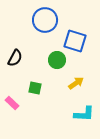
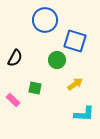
yellow arrow: moved 1 px left, 1 px down
pink rectangle: moved 1 px right, 3 px up
